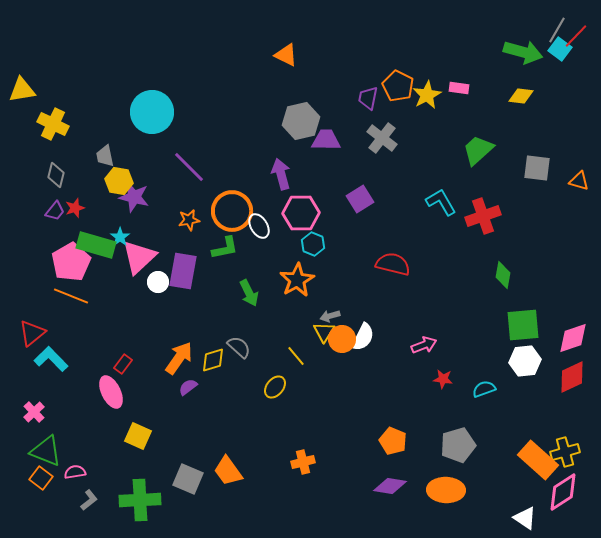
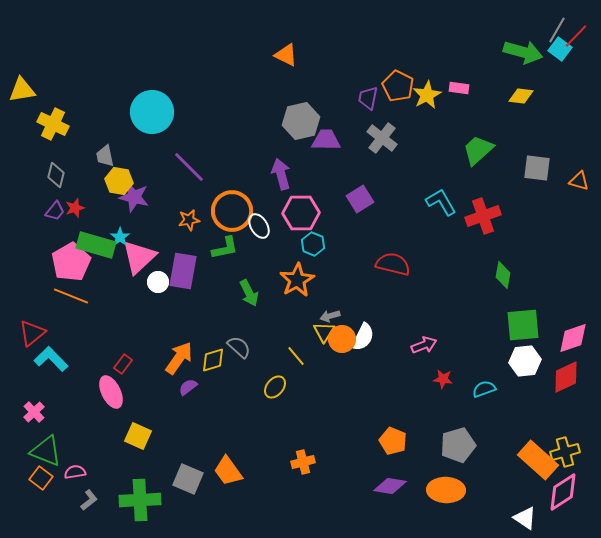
red diamond at (572, 377): moved 6 px left
